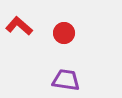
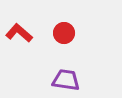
red L-shape: moved 7 px down
